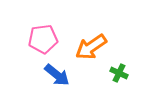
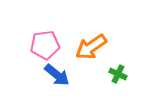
pink pentagon: moved 2 px right, 6 px down
green cross: moved 1 px left, 1 px down
